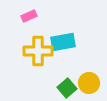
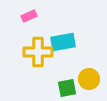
yellow cross: moved 1 px down
yellow circle: moved 4 px up
green square: rotated 30 degrees clockwise
